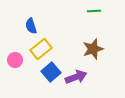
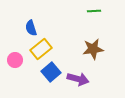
blue semicircle: moved 2 px down
brown star: rotated 10 degrees clockwise
purple arrow: moved 2 px right, 2 px down; rotated 35 degrees clockwise
